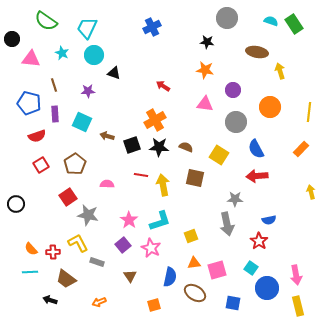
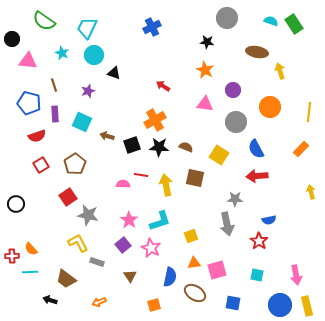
green semicircle at (46, 21): moved 2 px left
pink triangle at (31, 59): moved 3 px left, 2 px down
orange star at (205, 70): rotated 18 degrees clockwise
purple star at (88, 91): rotated 16 degrees counterclockwise
pink semicircle at (107, 184): moved 16 px right
yellow arrow at (163, 185): moved 3 px right
red cross at (53, 252): moved 41 px left, 4 px down
cyan square at (251, 268): moved 6 px right, 7 px down; rotated 24 degrees counterclockwise
blue circle at (267, 288): moved 13 px right, 17 px down
yellow rectangle at (298, 306): moved 9 px right
